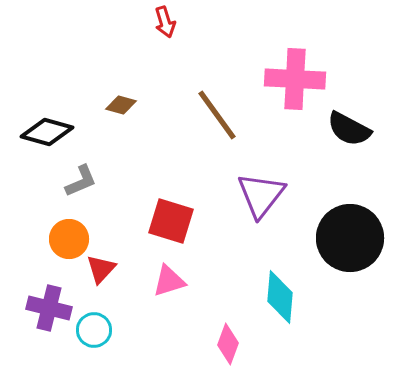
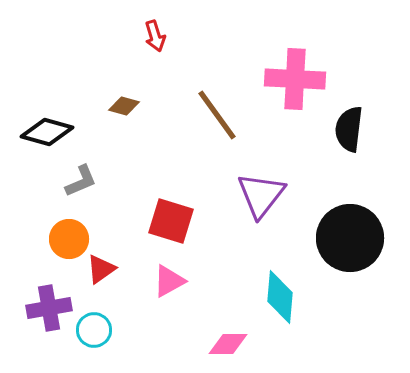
red arrow: moved 10 px left, 14 px down
brown diamond: moved 3 px right, 1 px down
black semicircle: rotated 69 degrees clockwise
red triangle: rotated 12 degrees clockwise
pink triangle: rotated 12 degrees counterclockwise
purple cross: rotated 24 degrees counterclockwise
pink diamond: rotated 69 degrees clockwise
